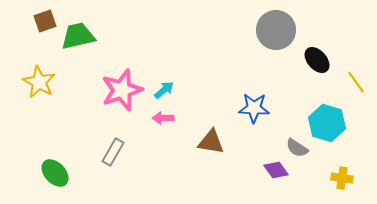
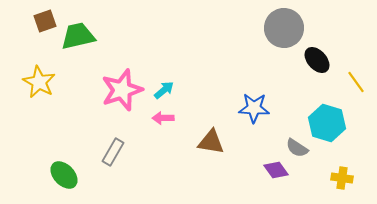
gray circle: moved 8 px right, 2 px up
green ellipse: moved 9 px right, 2 px down
